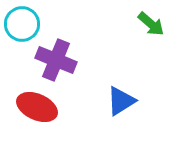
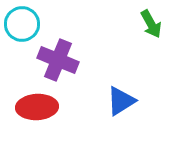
green arrow: rotated 20 degrees clockwise
purple cross: moved 2 px right
red ellipse: rotated 27 degrees counterclockwise
